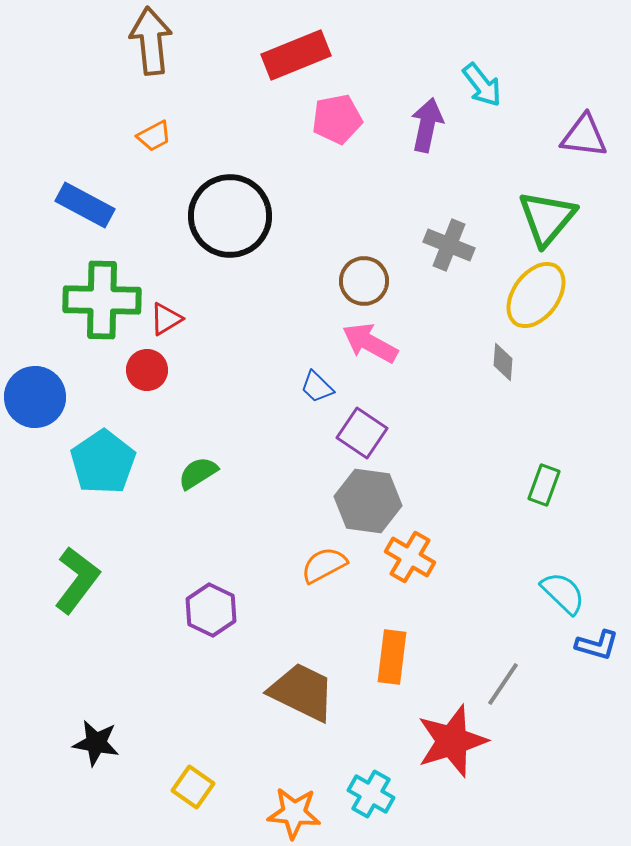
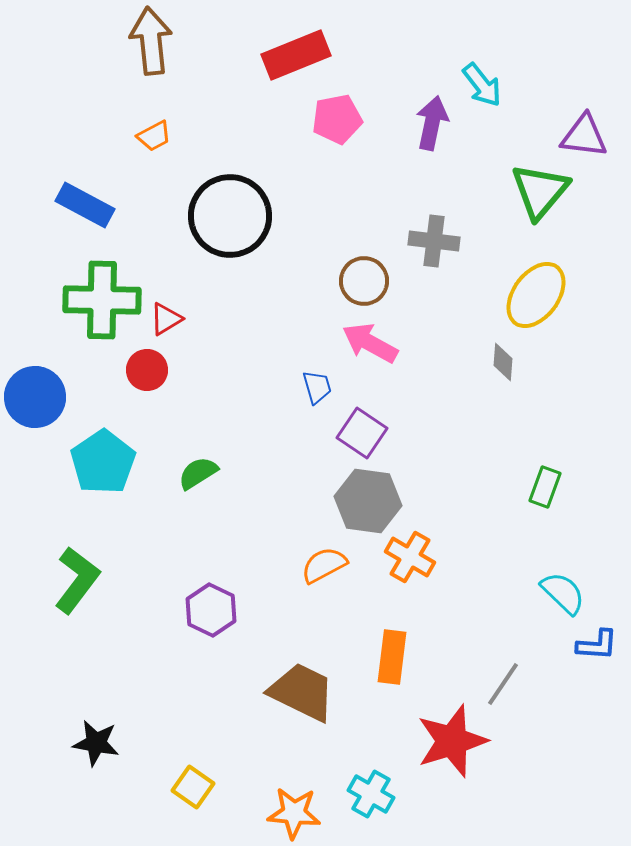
purple arrow: moved 5 px right, 2 px up
green triangle: moved 7 px left, 27 px up
gray cross: moved 15 px left, 4 px up; rotated 15 degrees counterclockwise
blue trapezoid: rotated 150 degrees counterclockwise
green rectangle: moved 1 px right, 2 px down
blue L-shape: rotated 12 degrees counterclockwise
